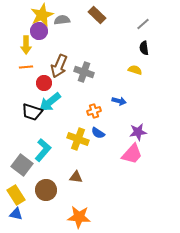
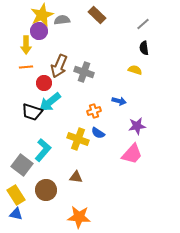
purple star: moved 1 px left, 6 px up
